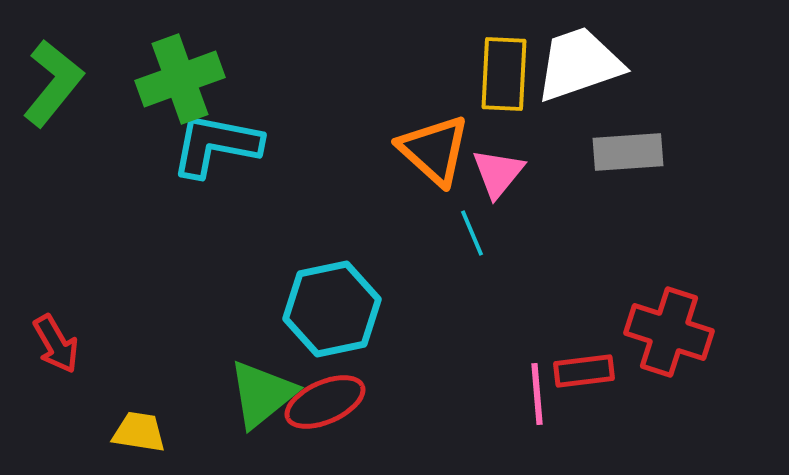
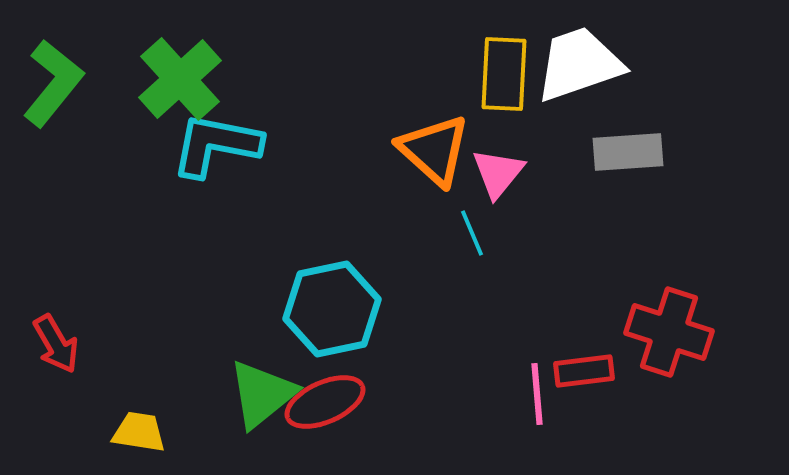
green cross: rotated 22 degrees counterclockwise
